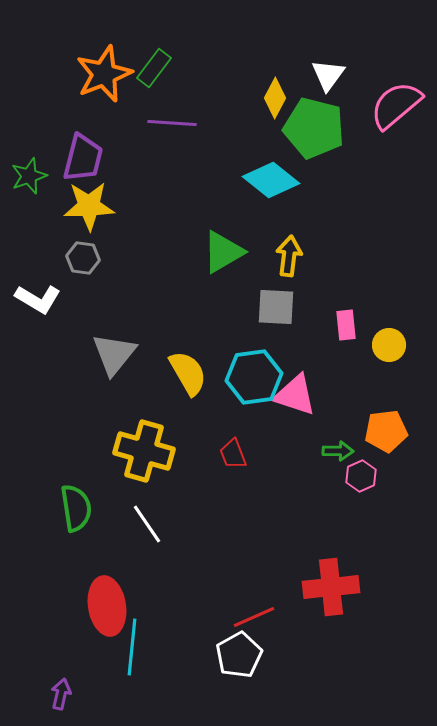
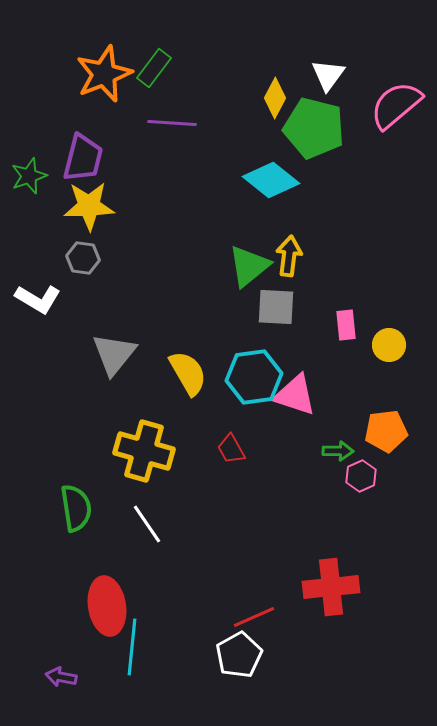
green triangle: moved 26 px right, 14 px down; rotated 9 degrees counterclockwise
red trapezoid: moved 2 px left, 5 px up; rotated 8 degrees counterclockwise
purple arrow: moved 17 px up; rotated 92 degrees counterclockwise
